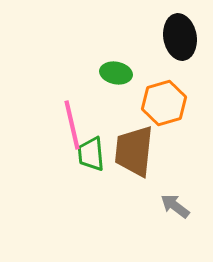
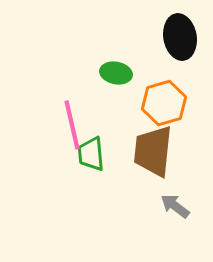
brown trapezoid: moved 19 px right
